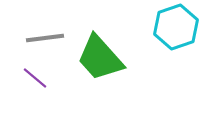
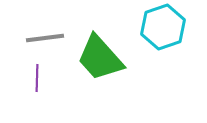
cyan hexagon: moved 13 px left
purple line: moved 2 px right; rotated 52 degrees clockwise
